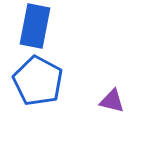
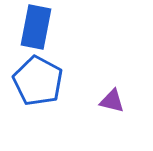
blue rectangle: moved 1 px right, 1 px down
